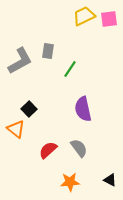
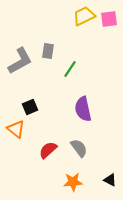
black square: moved 1 px right, 2 px up; rotated 21 degrees clockwise
orange star: moved 3 px right
